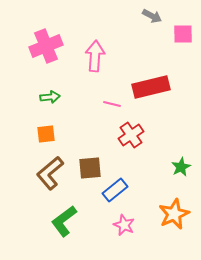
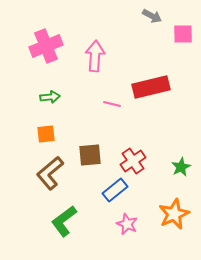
red cross: moved 2 px right, 26 px down
brown square: moved 13 px up
pink star: moved 3 px right, 1 px up
